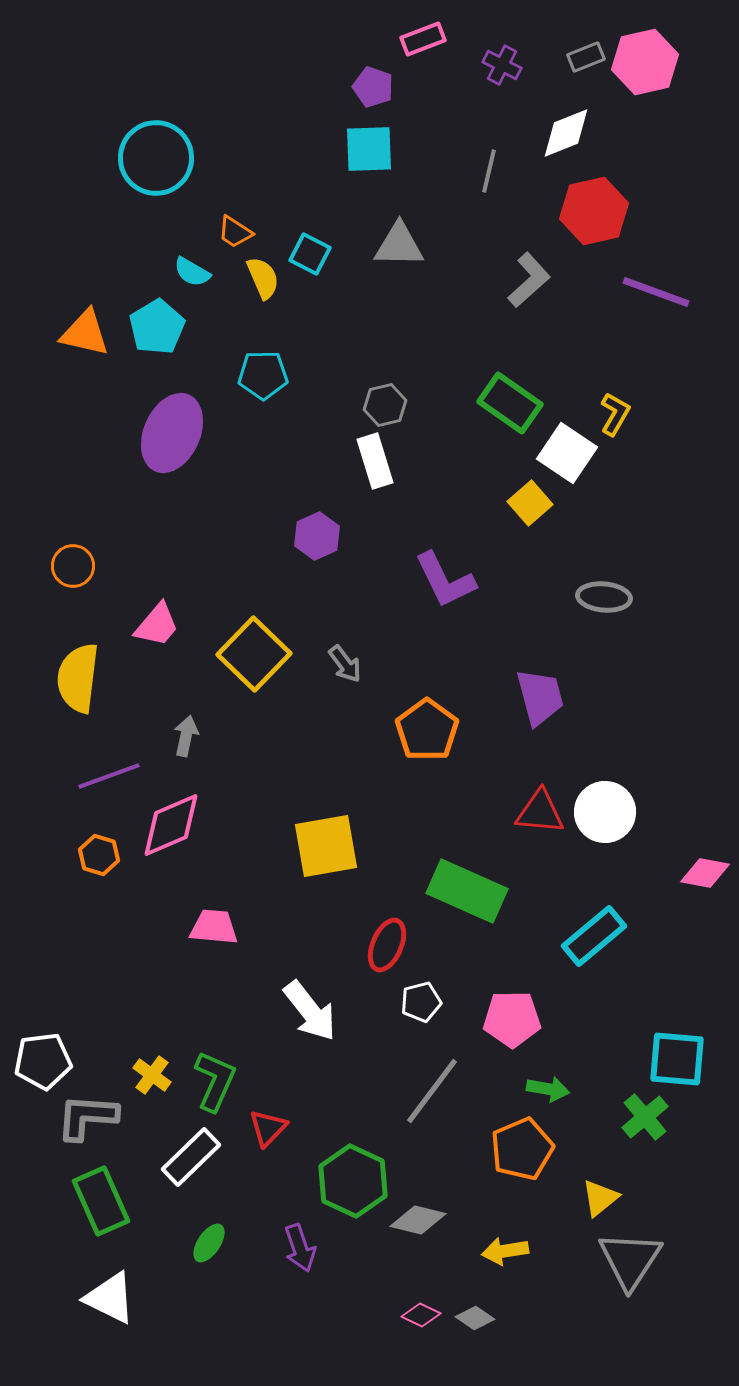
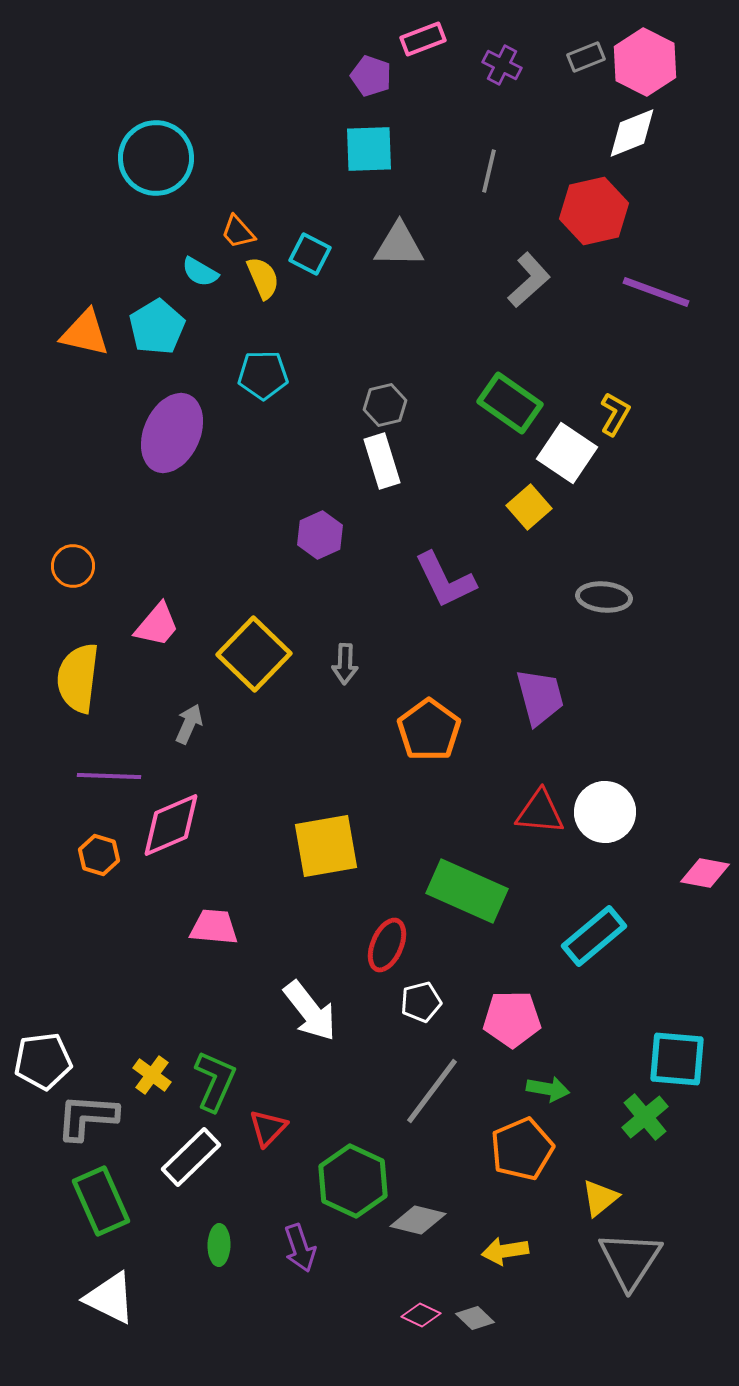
pink hexagon at (645, 62): rotated 20 degrees counterclockwise
purple pentagon at (373, 87): moved 2 px left, 11 px up
white diamond at (566, 133): moved 66 px right
orange trapezoid at (235, 232): moved 3 px right; rotated 15 degrees clockwise
cyan semicircle at (192, 272): moved 8 px right
white rectangle at (375, 461): moved 7 px right
yellow square at (530, 503): moved 1 px left, 4 px down
purple hexagon at (317, 536): moved 3 px right, 1 px up
gray arrow at (345, 664): rotated 39 degrees clockwise
orange pentagon at (427, 730): moved 2 px right
gray arrow at (186, 736): moved 3 px right, 12 px up; rotated 12 degrees clockwise
purple line at (109, 776): rotated 22 degrees clockwise
green ellipse at (209, 1243): moved 10 px right, 2 px down; rotated 33 degrees counterclockwise
gray diamond at (475, 1318): rotated 9 degrees clockwise
